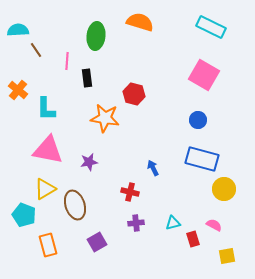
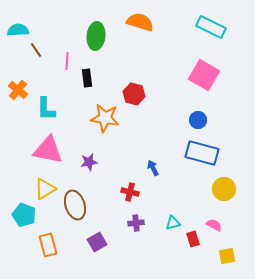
blue rectangle: moved 6 px up
